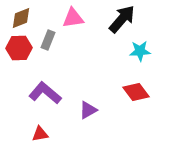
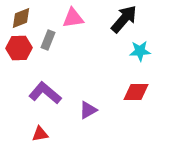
black arrow: moved 2 px right
red diamond: rotated 52 degrees counterclockwise
